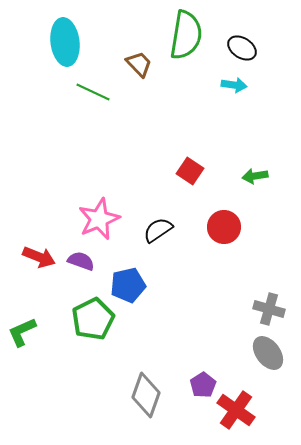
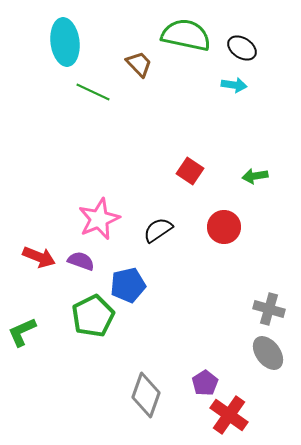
green semicircle: rotated 87 degrees counterclockwise
green pentagon: moved 3 px up
purple pentagon: moved 2 px right, 2 px up
red cross: moved 7 px left, 5 px down
